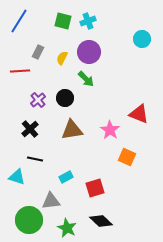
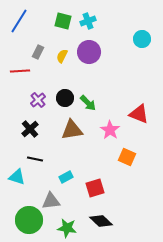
yellow semicircle: moved 2 px up
green arrow: moved 2 px right, 24 px down
green star: rotated 18 degrees counterclockwise
